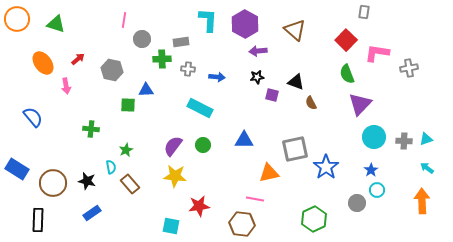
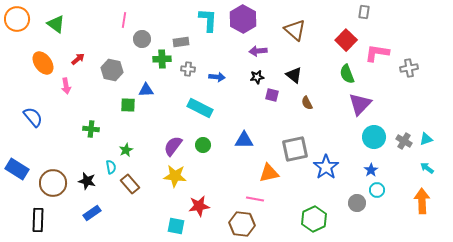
green triangle at (56, 24): rotated 18 degrees clockwise
purple hexagon at (245, 24): moved 2 px left, 5 px up
black triangle at (296, 82): moved 2 px left, 7 px up; rotated 18 degrees clockwise
brown semicircle at (311, 103): moved 4 px left
gray cross at (404, 141): rotated 28 degrees clockwise
cyan square at (171, 226): moved 5 px right
